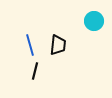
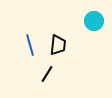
black line: moved 12 px right, 3 px down; rotated 18 degrees clockwise
